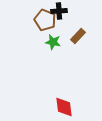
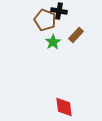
black cross: rotated 14 degrees clockwise
brown rectangle: moved 2 px left, 1 px up
green star: rotated 28 degrees clockwise
